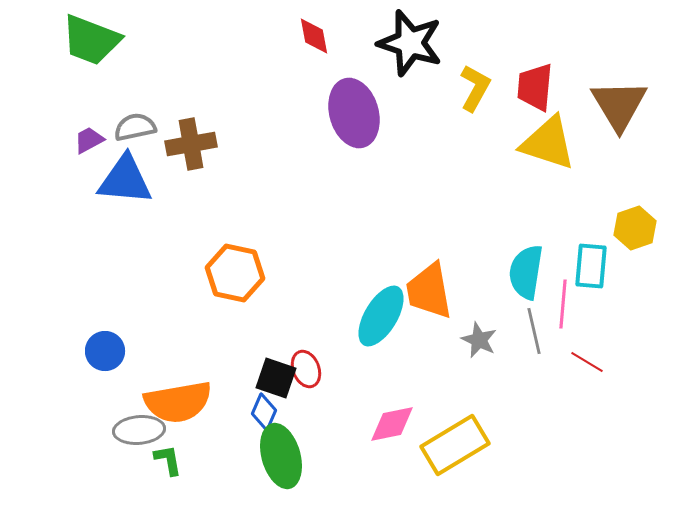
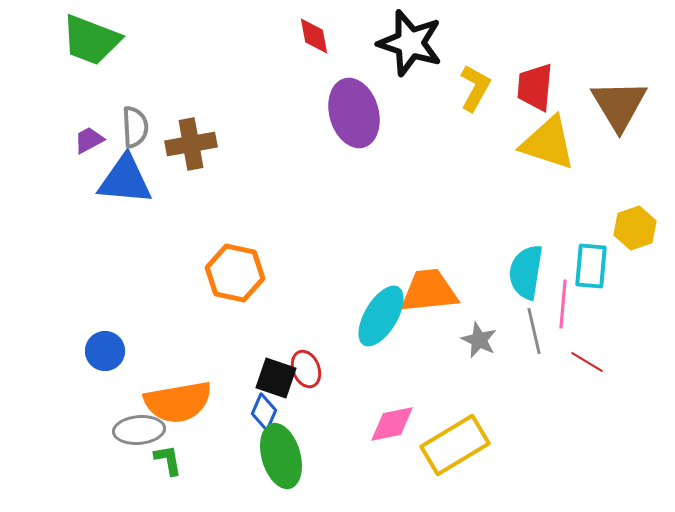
gray semicircle: rotated 99 degrees clockwise
orange trapezoid: rotated 94 degrees clockwise
